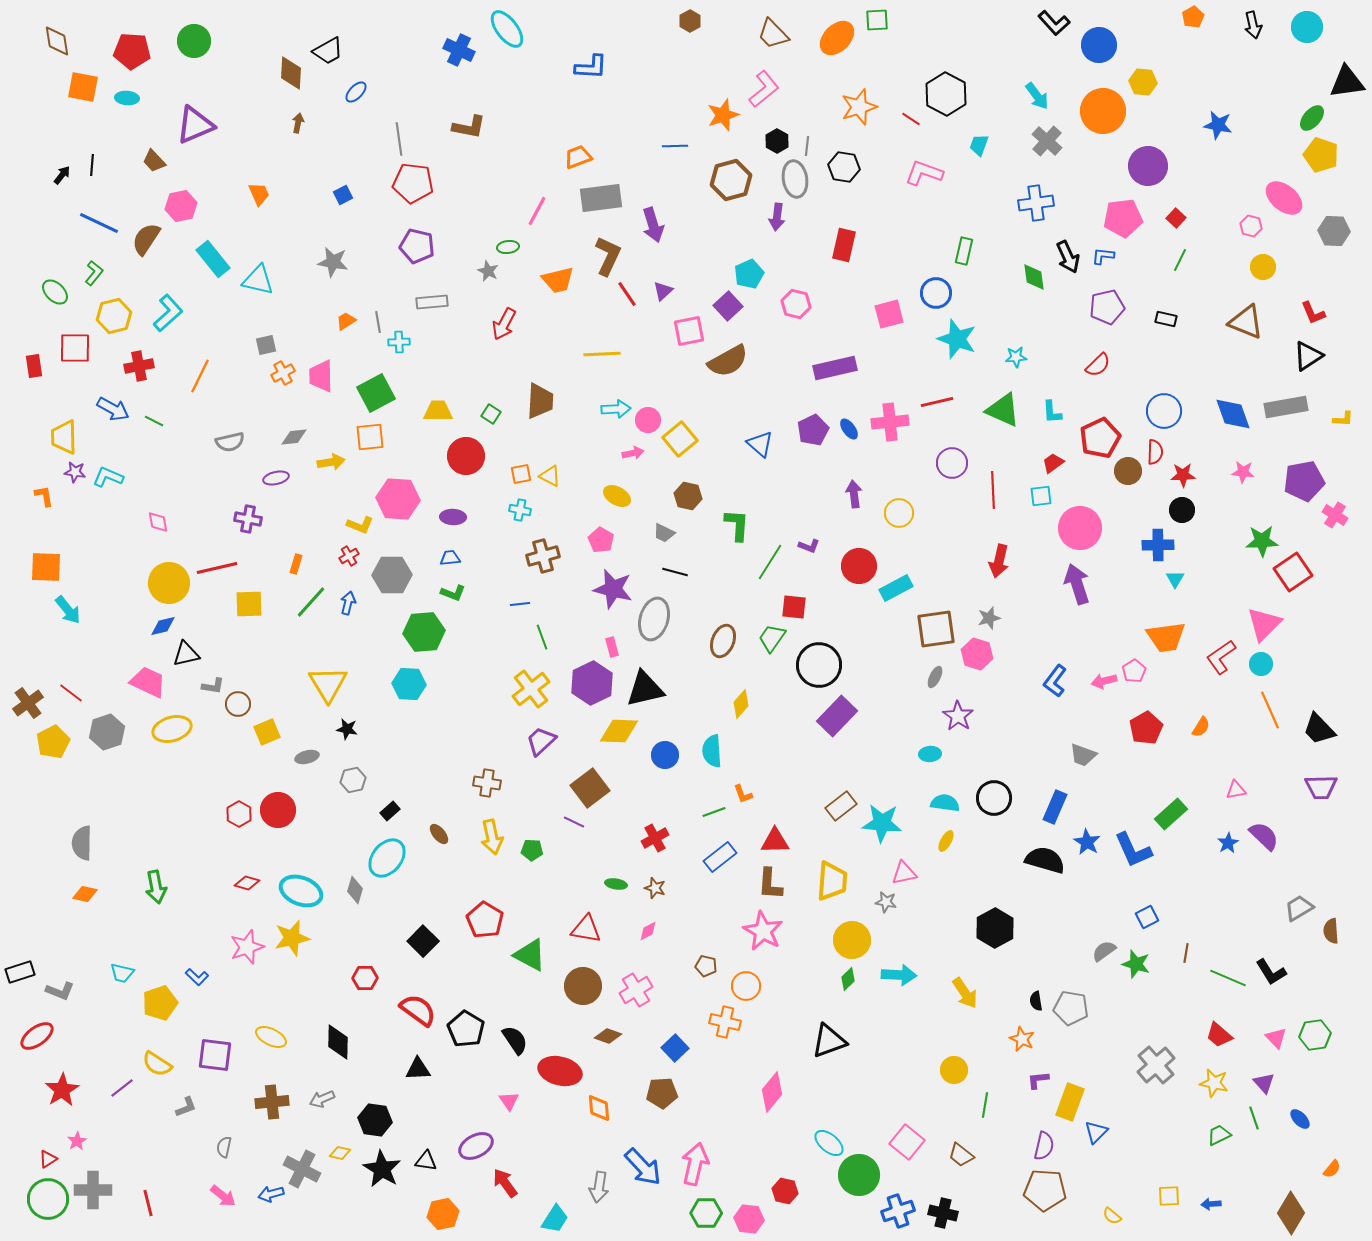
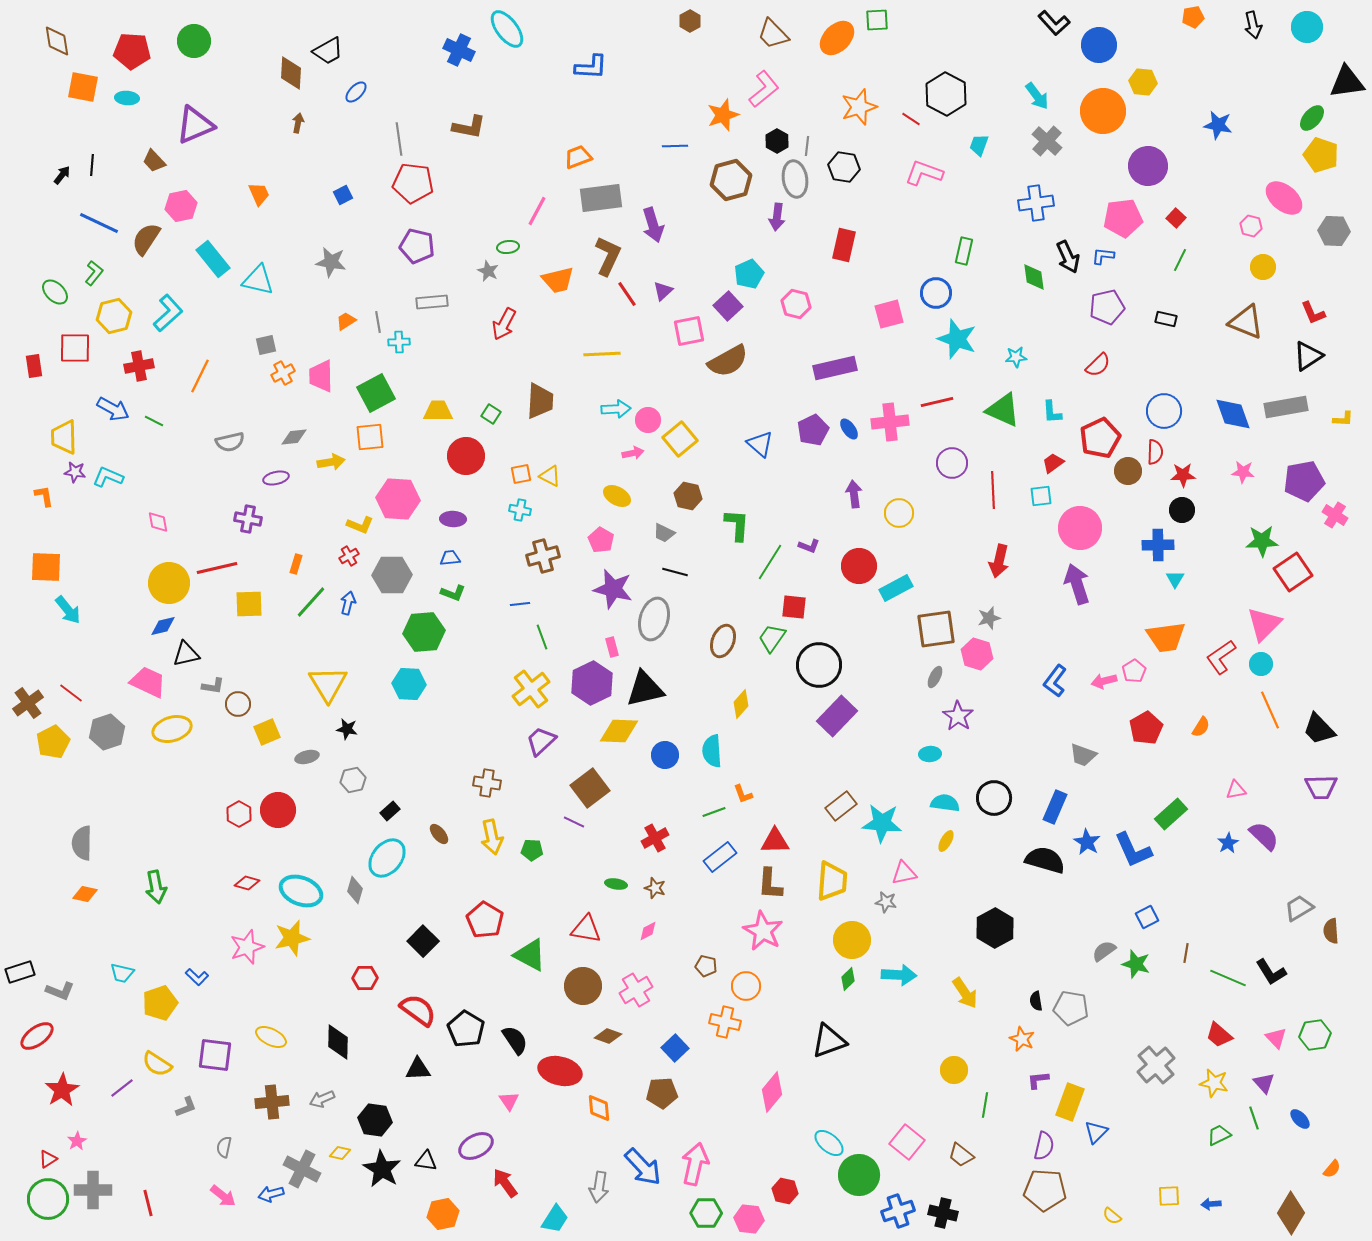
orange pentagon at (1193, 17): rotated 20 degrees clockwise
gray star at (333, 262): moved 2 px left
purple ellipse at (453, 517): moved 2 px down
